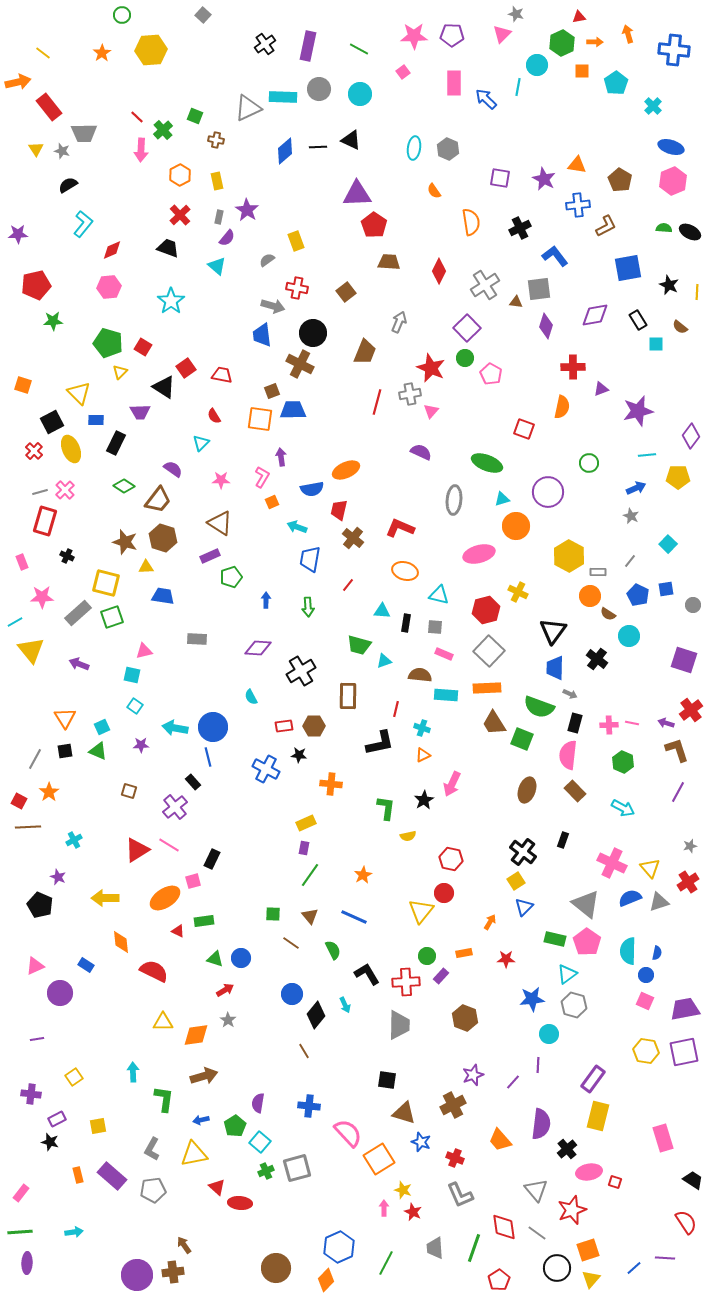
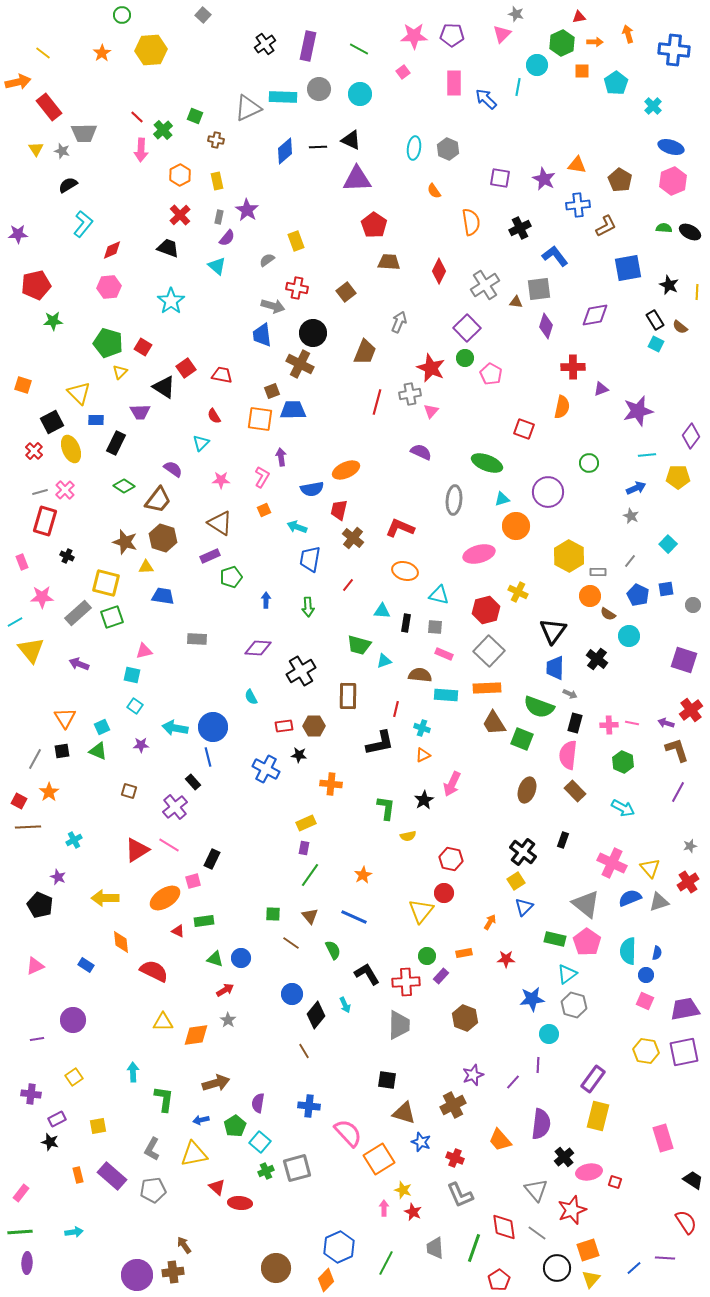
purple triangle at (357, 194): moved 15 px up
black rectangle at (638, 320): moved 17 px right
cyan square at (656, 344): rotated 28 degrees clockwise
orange square at (272, 502): moved 8 px left, 8 px down
black square at (65, 751): moved 3 px left
purple circle at (60, 993): moved 13 px right, 27 px down
brown arrow at (204, 1076): moved 12 px right, 7 px down
black cross at (567, 1149): moved 3 px left, 8 px down
